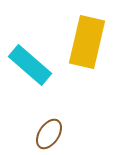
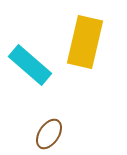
yellow rectangle: moved 2 px left
